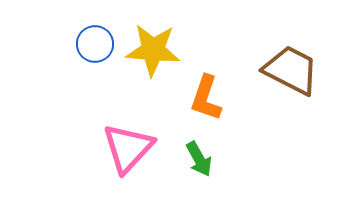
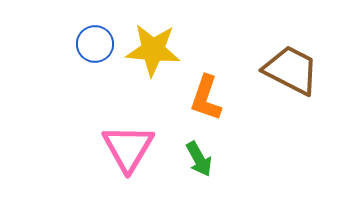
pink triangle: rotated 12 degrees counterclockwise
